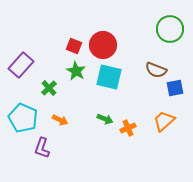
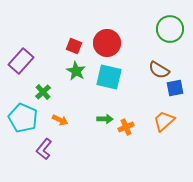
red circle: moved 4 px right, 2 px up
purple rectangle: moved 4 px up
brown semicircle: moved 3 px right; rotated 10 degrees clockwise
green cross: moved 6 px left, 4 px down
green arrow: rotated 21 degrees counterclockwise
orange cross: moved 2 px left, 1 px up
purple L-shape: moved 2 px right, 1 px down; rotated 20 degrees clockwise
